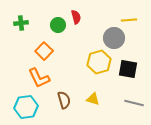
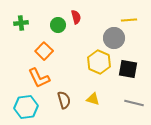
yellow hexagon: rotated 20 degrees counterclockwise
